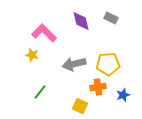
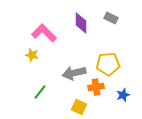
purple diamond: moved 2 px down; rotated 15 degrees clockwise
gray arrow: moved 9 px down
orange cross: moved 2 px left
yellow square: moved 1 px left, 1 px down
